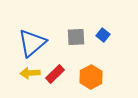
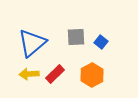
blue square: moved 2 px left, 7 px down
yellow arrow: moved 1 px left, 1 px down
orange hexagon: moved 1 px right, 2 px up
